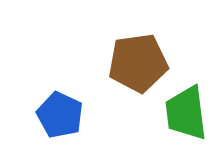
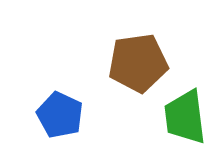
green trapezoid: moved 1 px left, 4 px down
